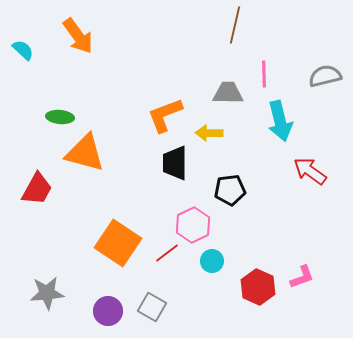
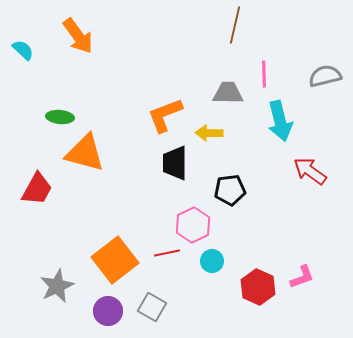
orange square: moved 3 px left, 17 px down; rotated 18 degrees clockwise
red line: rotated 25 degrees clockwise
gray star: moved 10 px right, 7 px up; rotated 20 degrees counterclockwise
